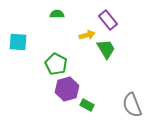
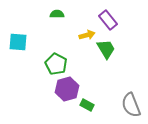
gray semicircle: moved 1 px left
